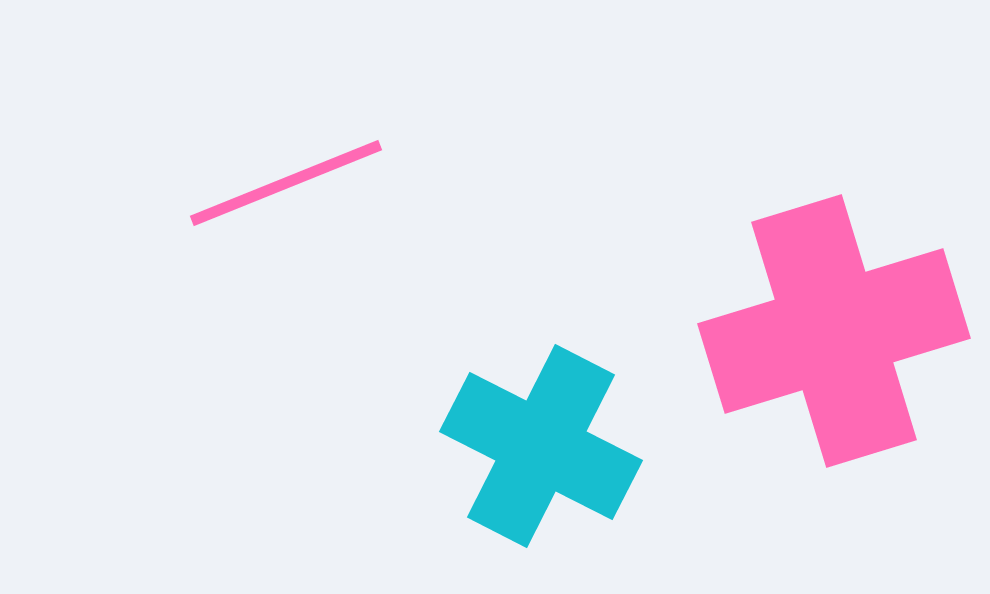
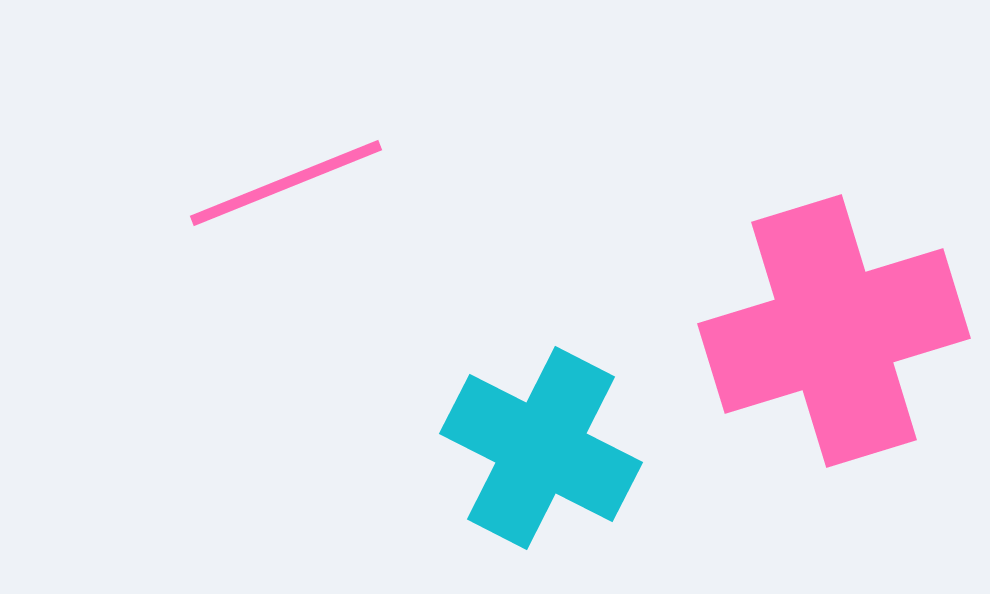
cyan cross: moved 2 px down
